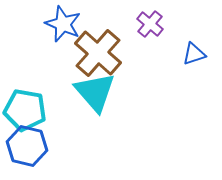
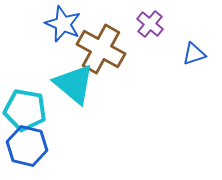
brown cross: moved 3 px right, 4 px up; rotated 12 degrees counterclockwise
cyan triangle: moved 21 px left, 8 px up; rotated 9 degrees counterclockwise
